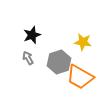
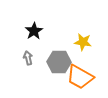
black star: moved 2 px right, 4 px up; rotated 12 degrees counterclockwise
gray arrow: rotated 16 degrees clockwise
gray hexagon: rotated 20 degrees clockwise
